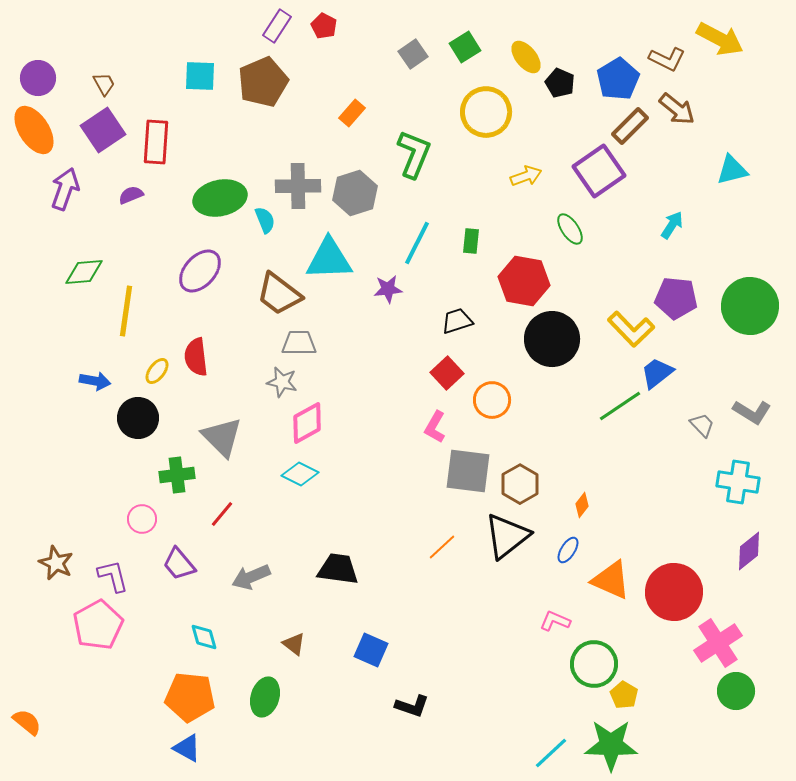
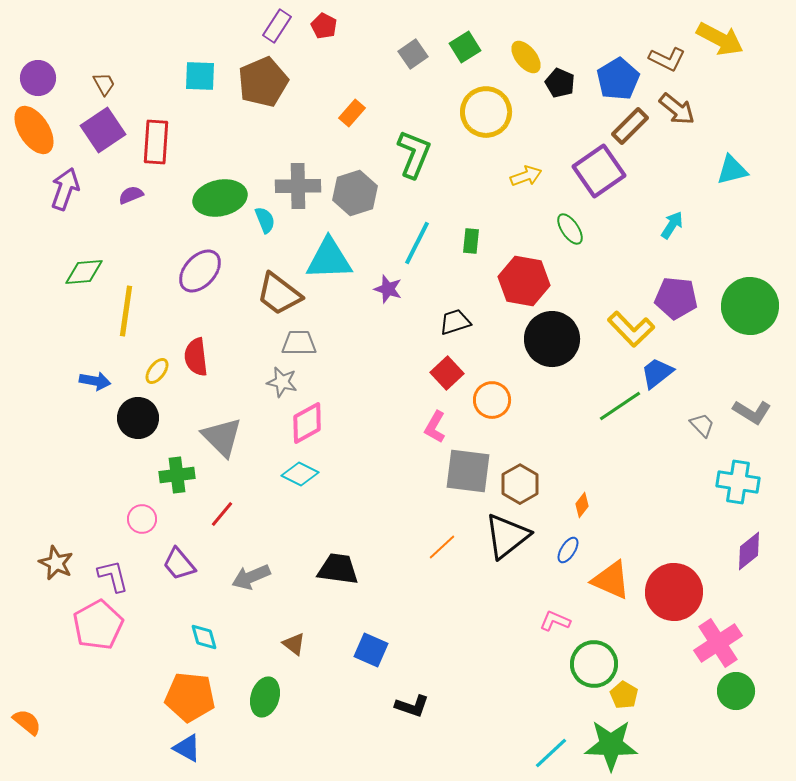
purple star at (388, 289): rotated 24 degrees clockwise
black trapezoid at (457, 321): moved 2 px left, 1 px down
